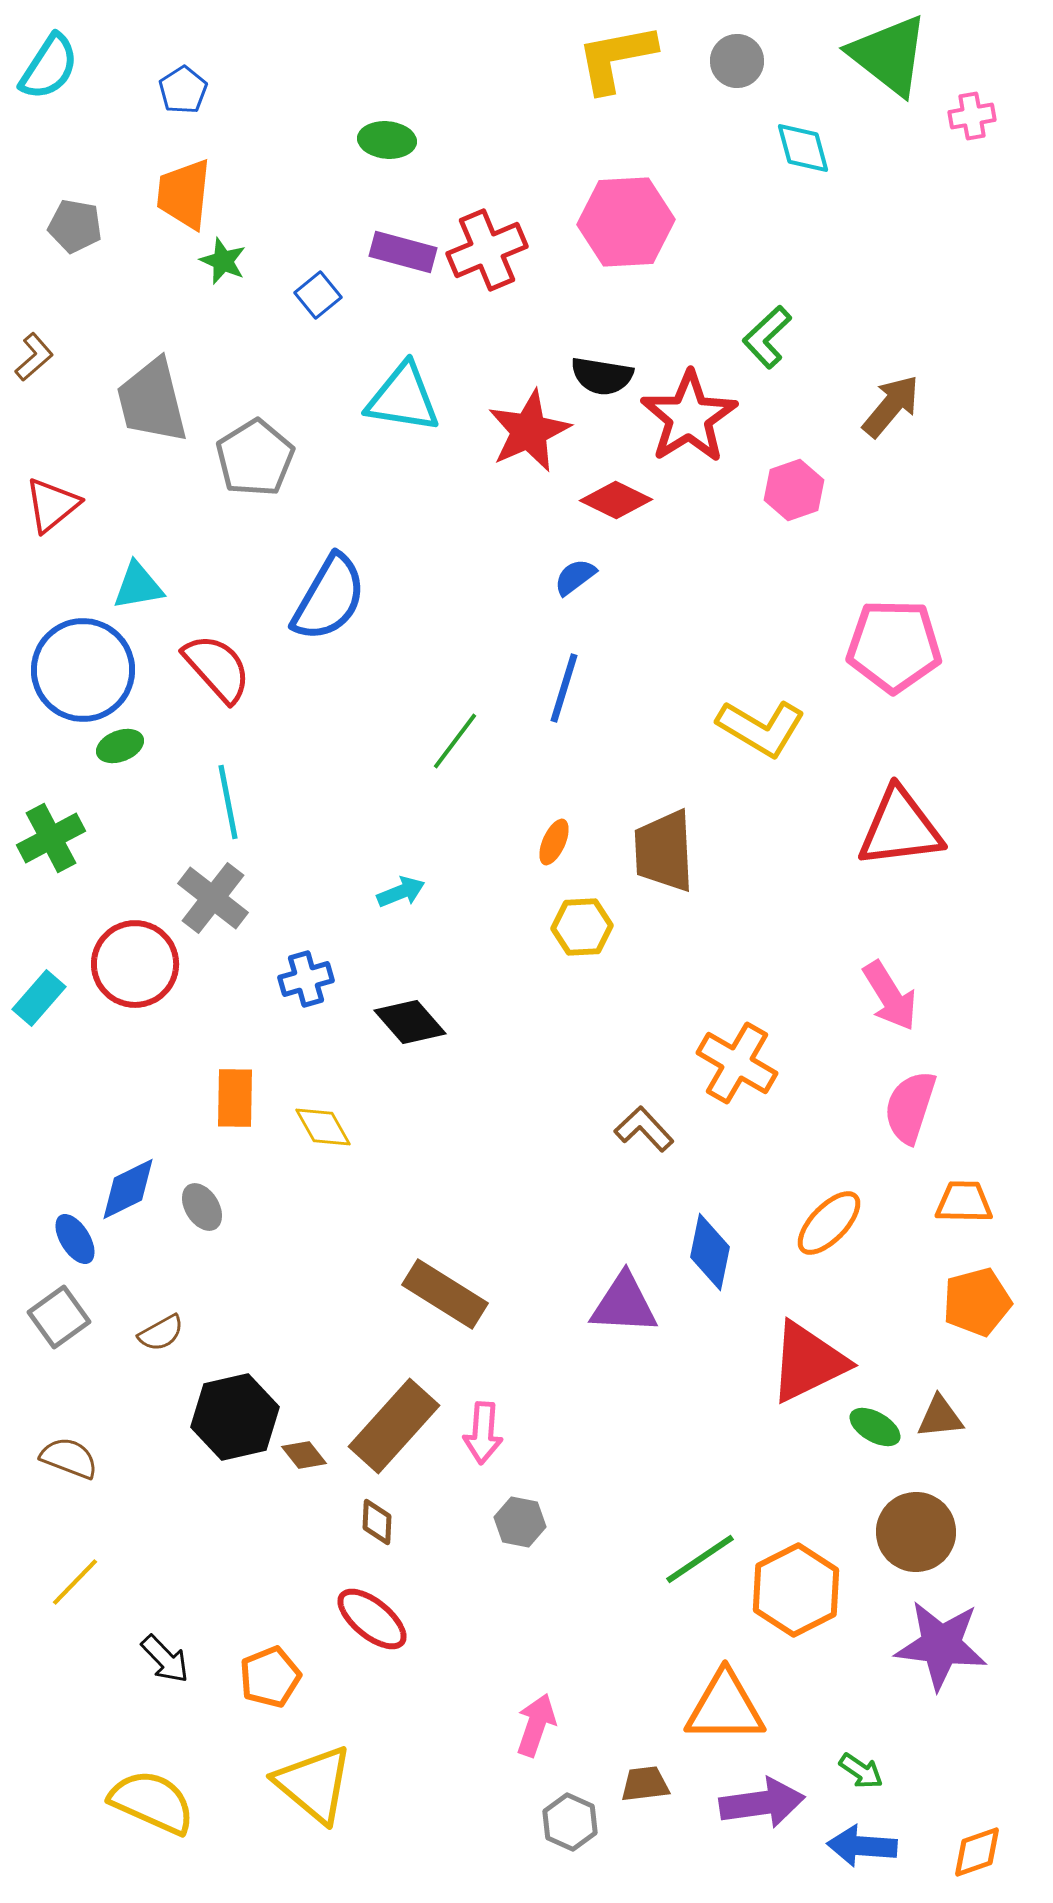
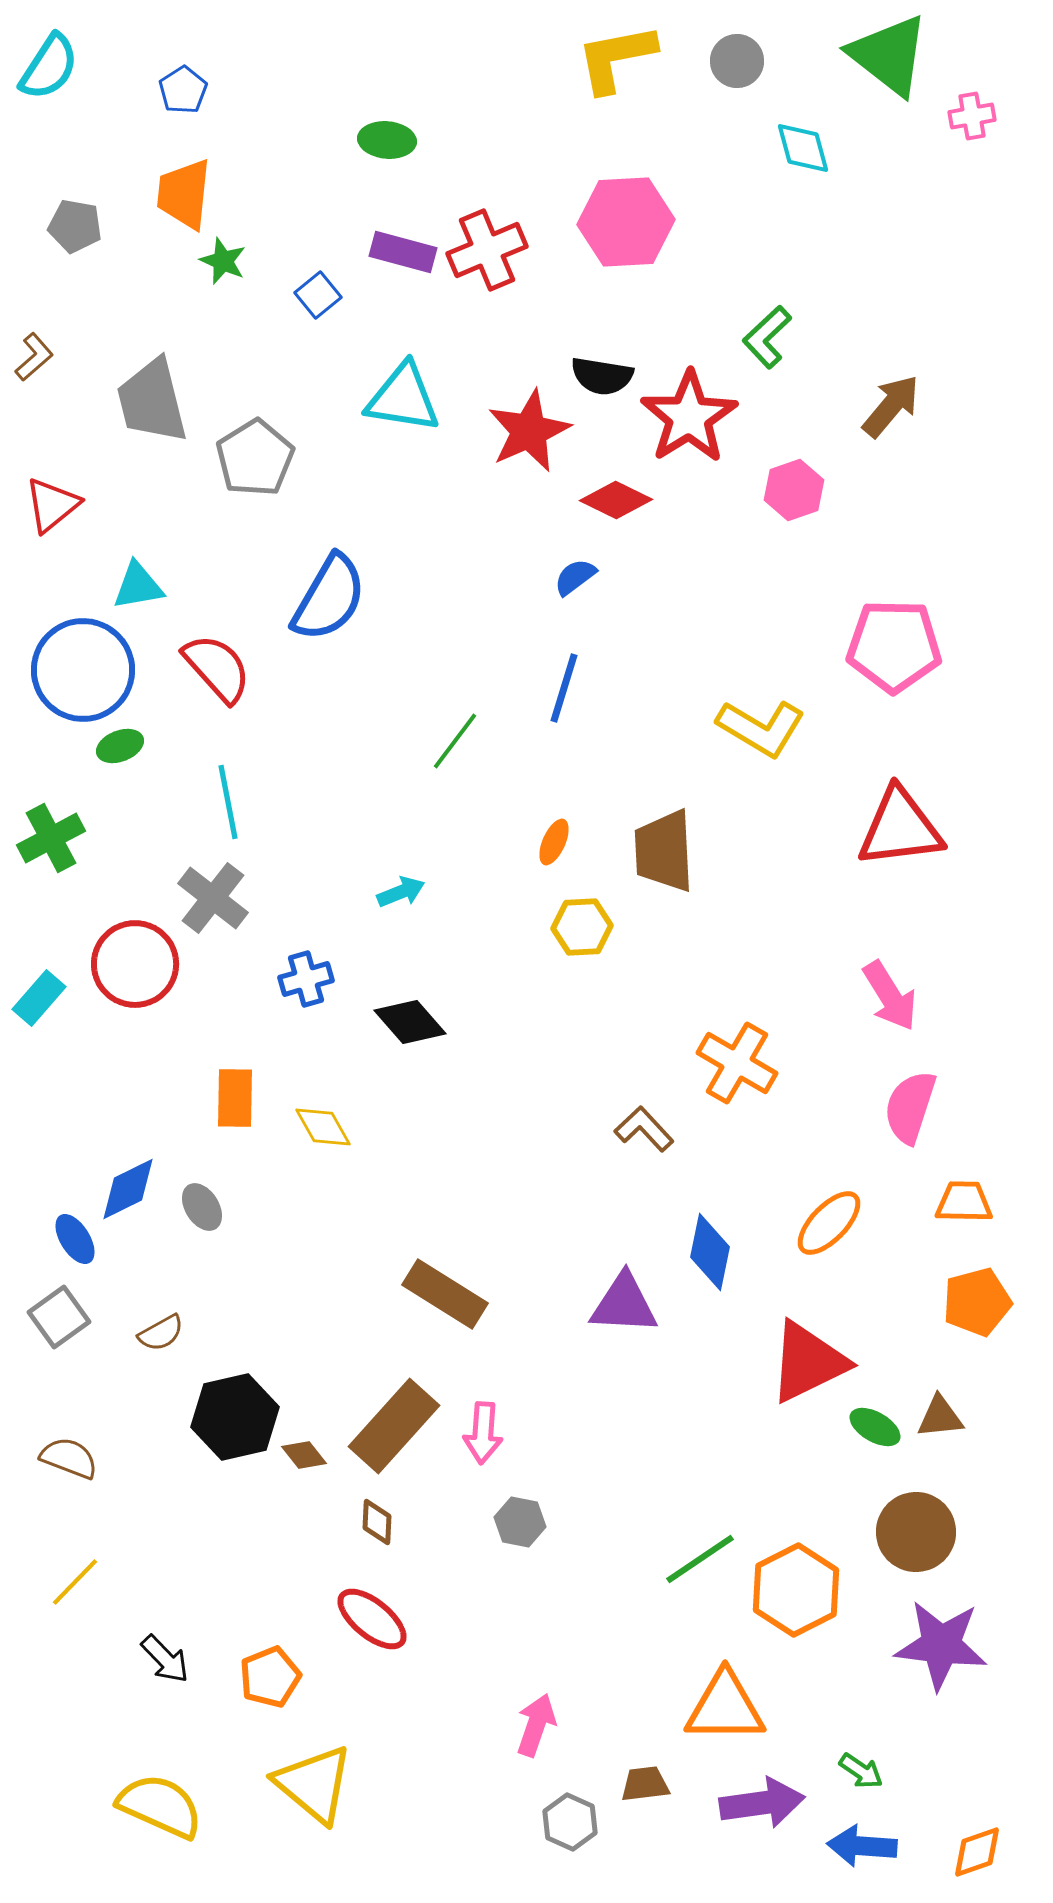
yellow semicircle at (152, 1802): moved 8 px right, 4 px down
